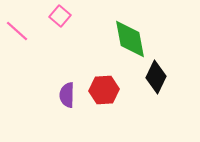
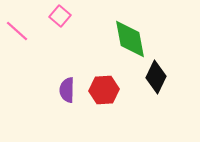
purple semicircle: moved 5 px up
